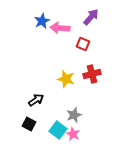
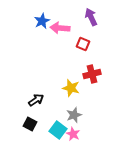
purple arrow: rotated 66 degrees counterclockwise
yellow star: moved 5 px right, 9 px down
black square: moved 1 px right
